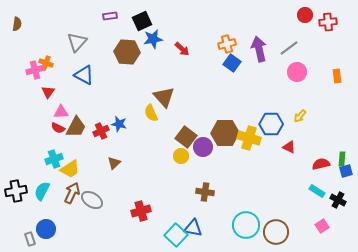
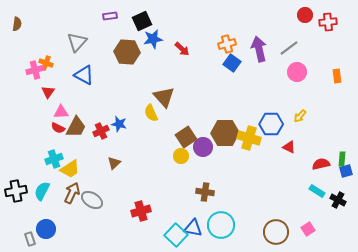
brown square at (186, 137): rotated 20 degrees clockwise
cyan circle at (246, 225): moved 25 px left
pink square at (322, 226): moved 14 px left, 3 px down
